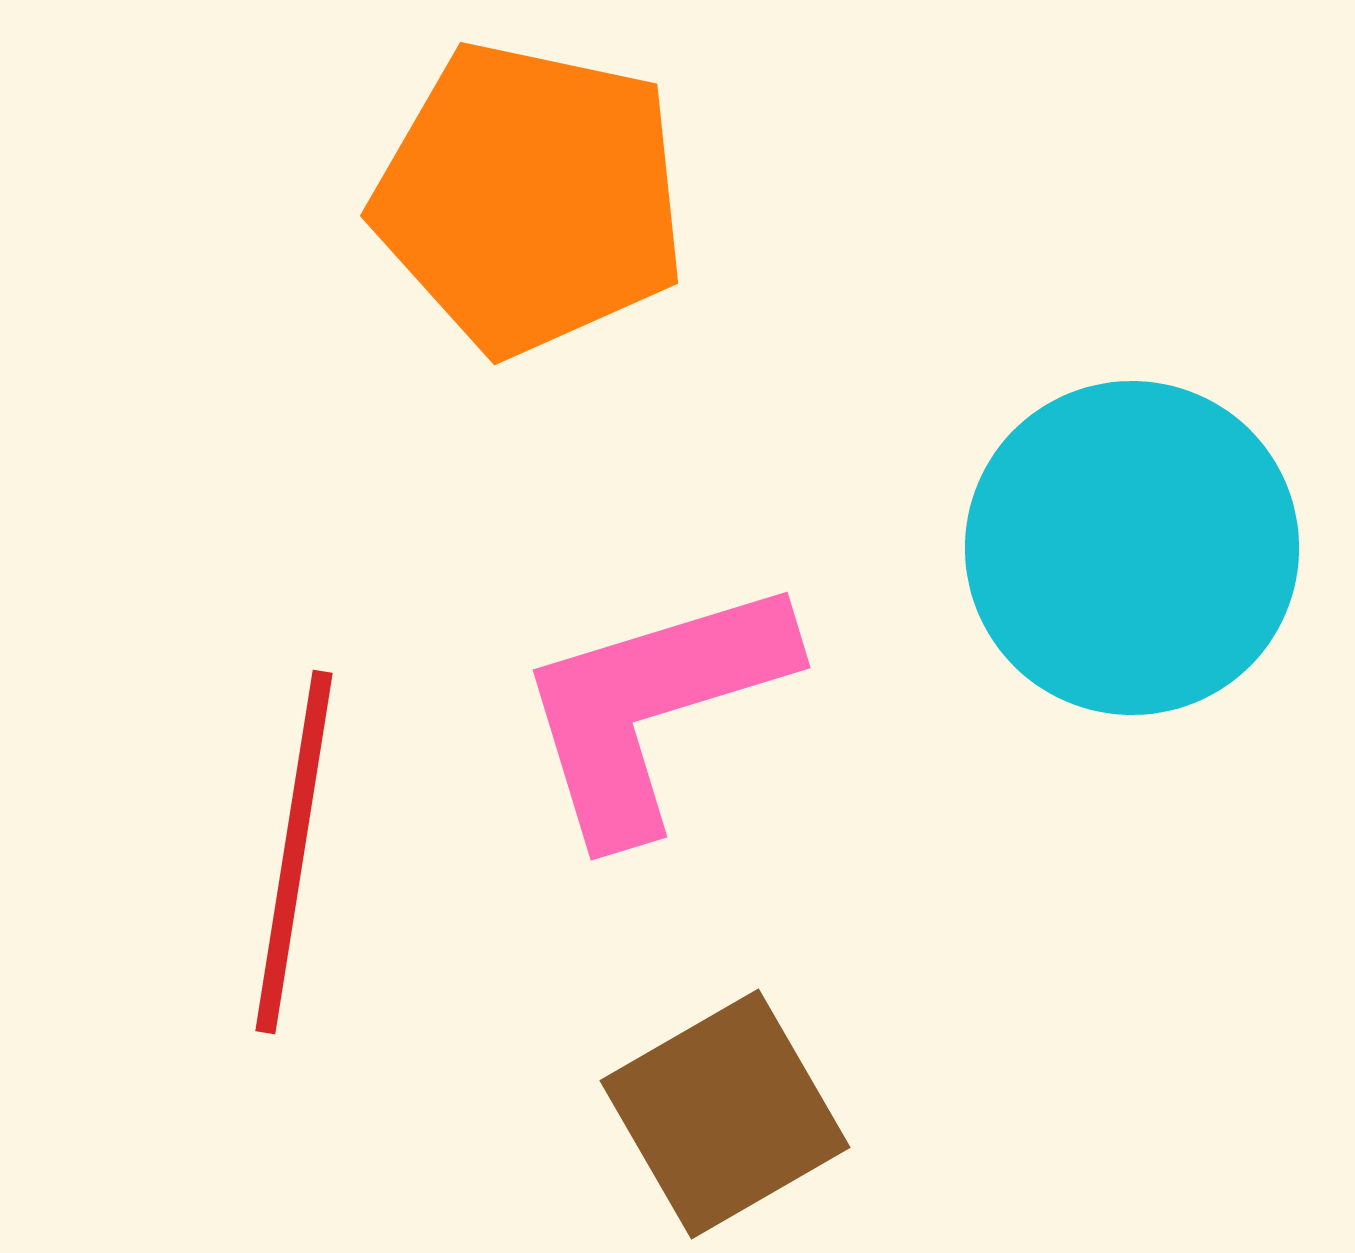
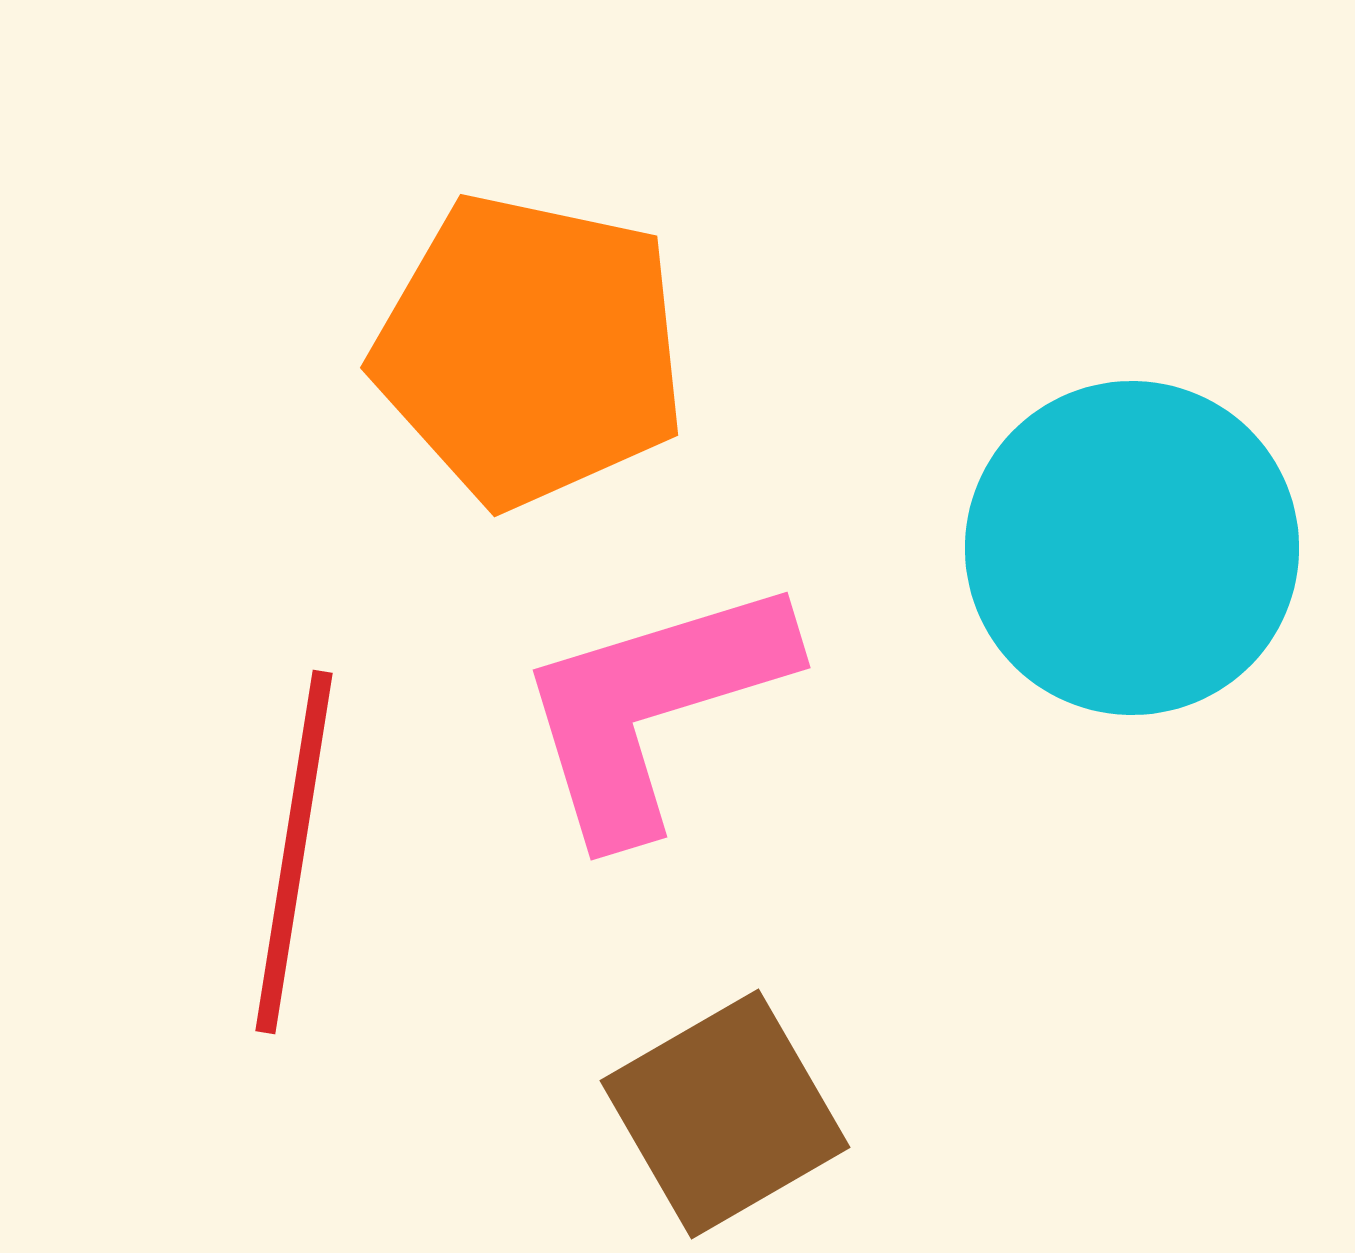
orange pentagon: moved 152 px down
